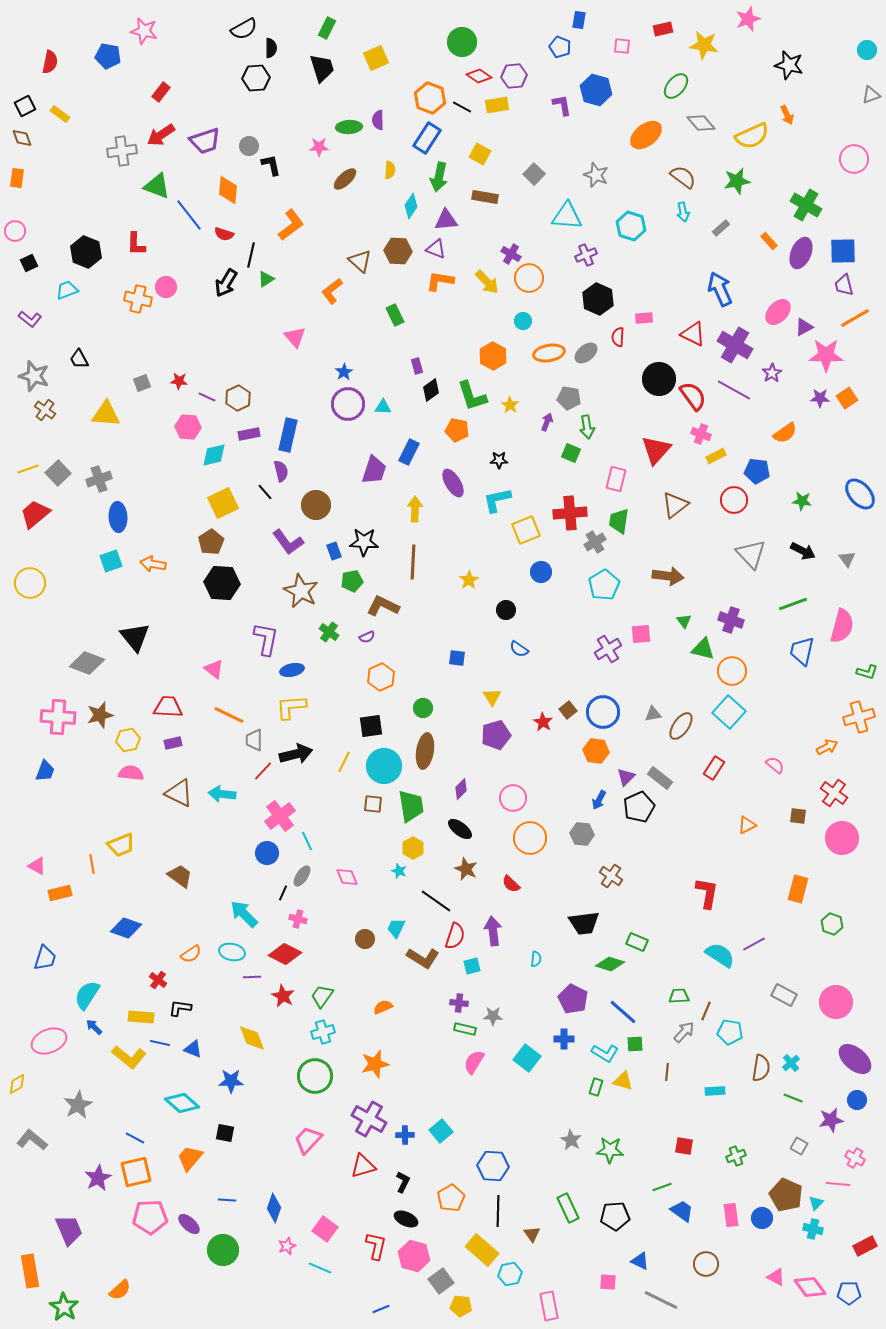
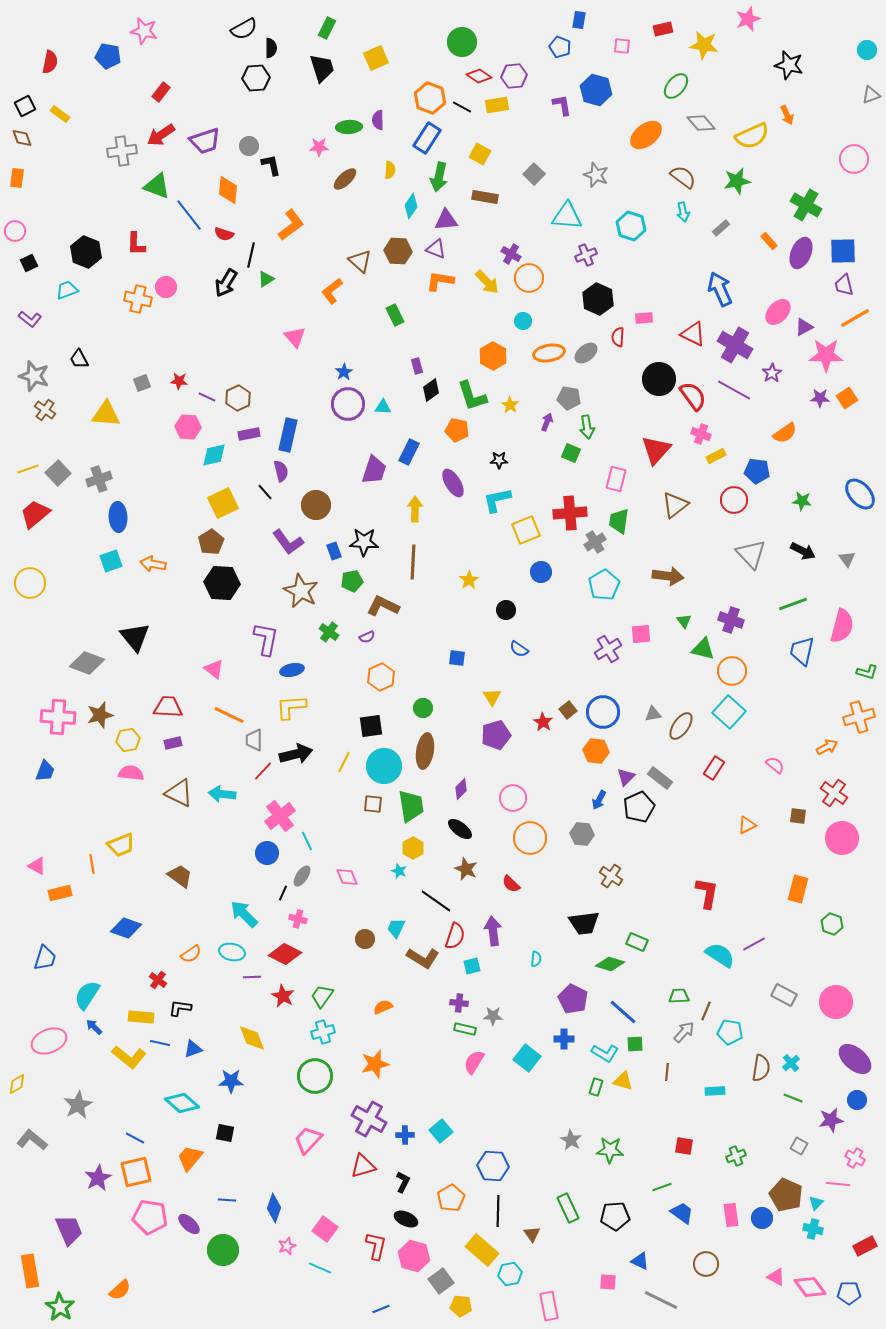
blue triangle at (193, 1049): rotated 42 degrees counterclockwise
blue trapezoid at (682, 1211): moved 2 px down
pink pentagon at (150, 1217): rotated 12 degrees clockwise
green star at (64, 1307): moved 4 px left
